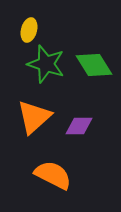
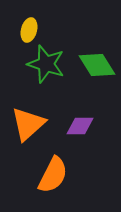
green diamond: moved 3 px right
orange triangle: moved 6 px left, 7 px down
purple diamond: moved 1 px right
orange semicircle: rotated 90 degrees clockwise
